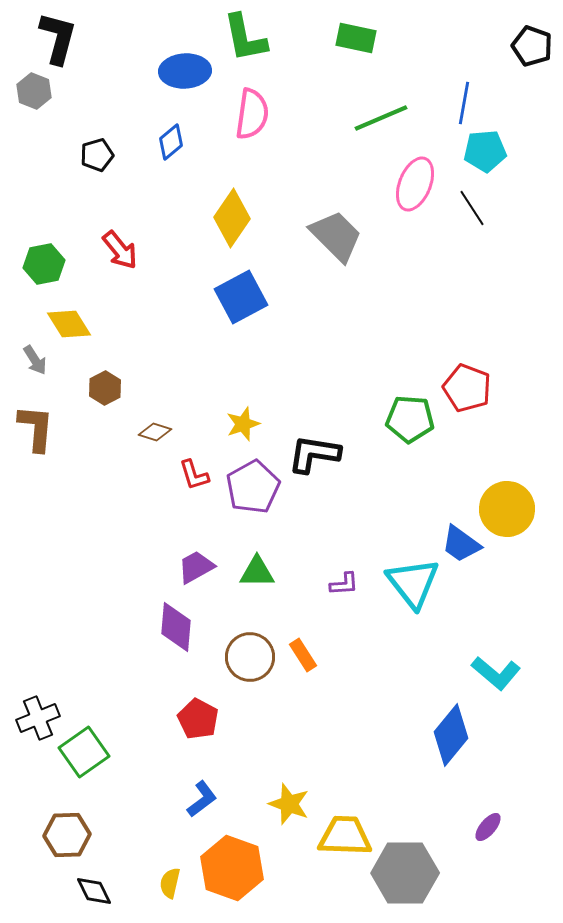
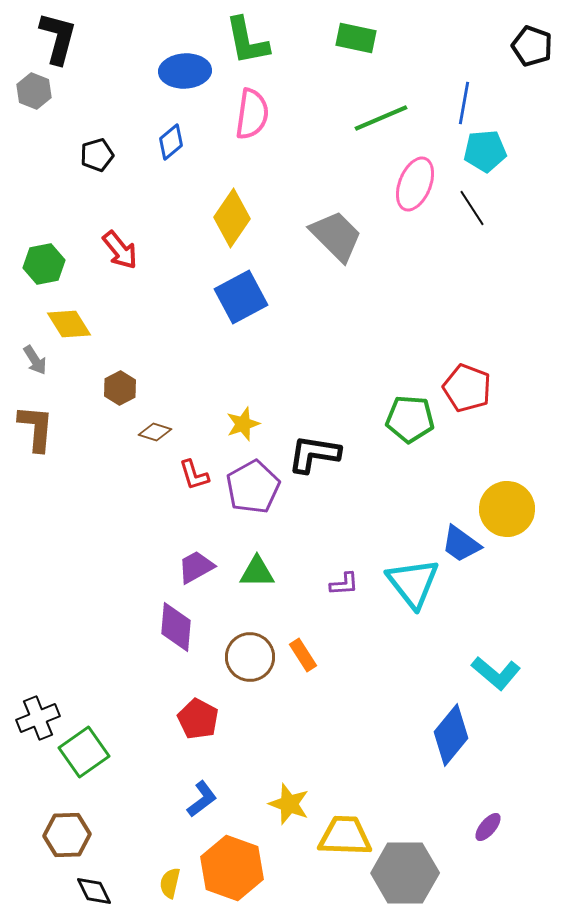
green L-shape at (245, 38): moved 2 px right, 3 px down
brown hexagon at (105, 388): moved 15 px right
